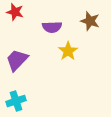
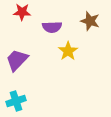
red star: moved 7 px right; rotated 12 degrees counterclockwise
